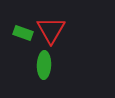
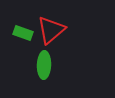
red triangle: rotated 20 degrees clockwise
